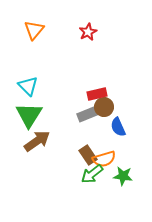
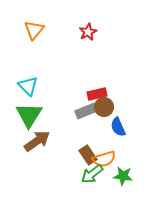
gray rectangle: moved 2 px left, 3 px up
